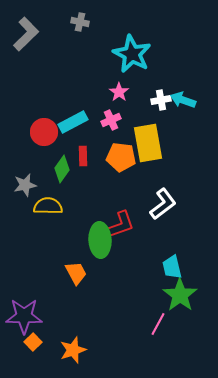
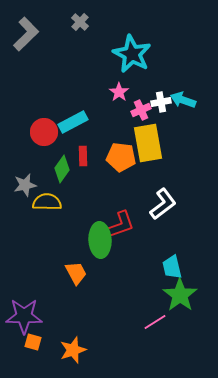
gray cross: rotated 30 degrees clockwise
white cross: moved 2 px down
pink cross: moved 30 px right, 10 px up
yellow semicircle: moved 1 px left, 4 px up
pink line: moved 3 px left, 2 px up; rotated 30 degrees clockwise
orange square: rotated 30 degrees counterclockwise
